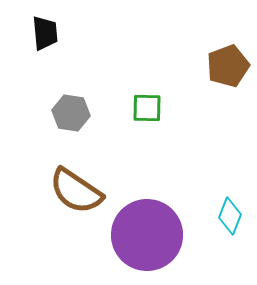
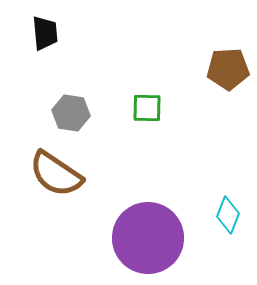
brown pentagon: moved 3 px down; rotated 18 degrees clockwise
brown semicircle: moved 20 px left, 17 px up
cyan diamond: moved 2 px left, 1 px up
purple circle: moved 1 px right, 3 px down
